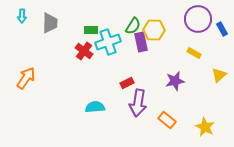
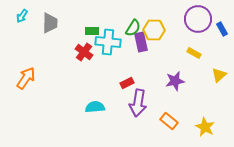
cyan arrow: rotated 32 degrees clockwise
green semicircle: moved 2 px down
green rectangle: moved 1 px right, 1 px down
cyan cross: rotated 25 degrees clockwise
red cross: moved 1 px down
orange rectangle: moved 2 px right, 1 px down
